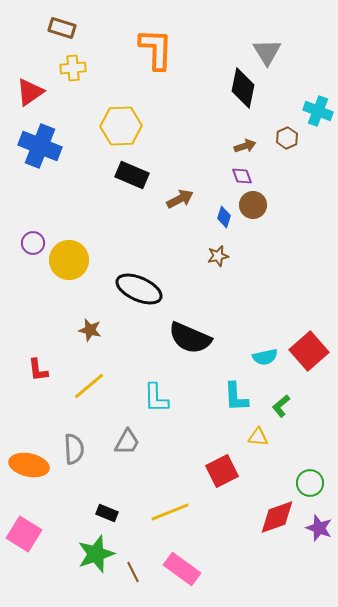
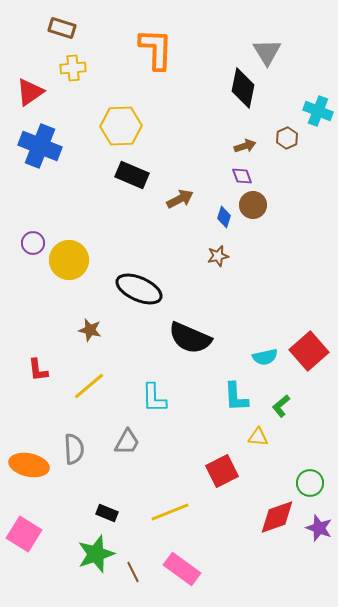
cyan L-shape at (156, 398): moved 2 px left
